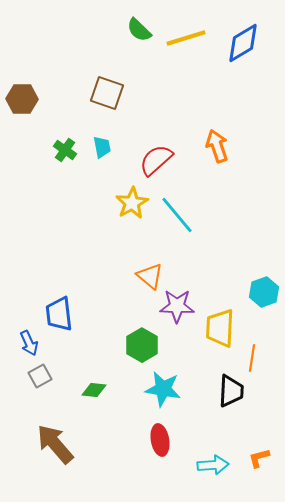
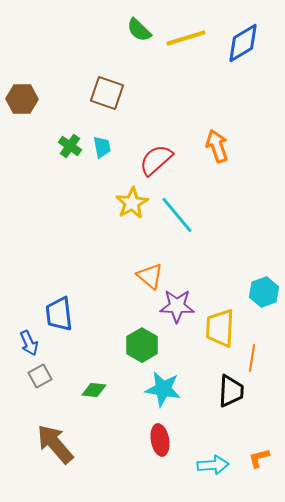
green cross: moved 5 px right, 4 px up
